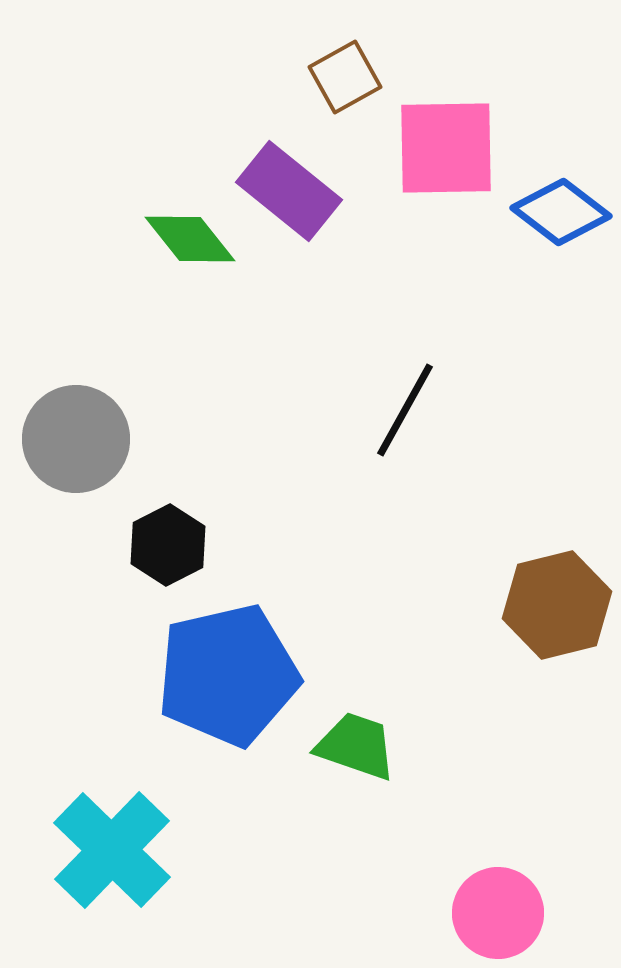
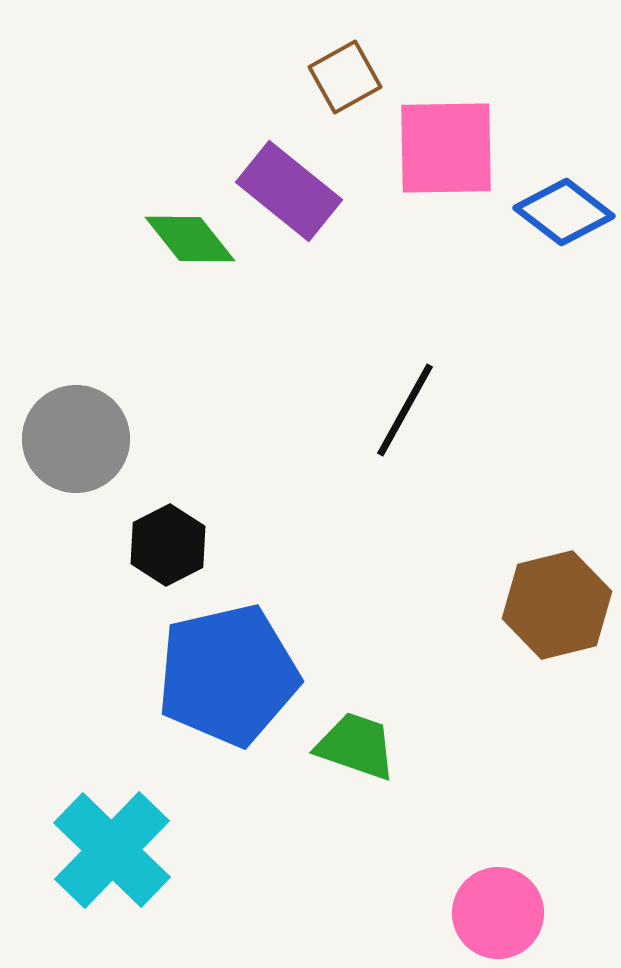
blue diamond: moved 3 px right
